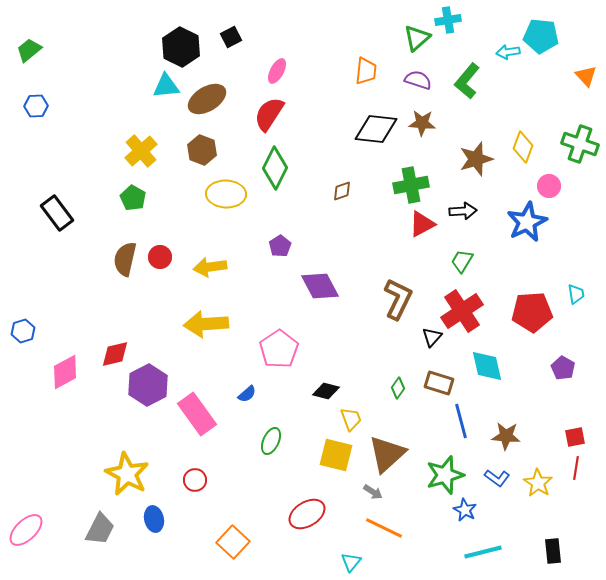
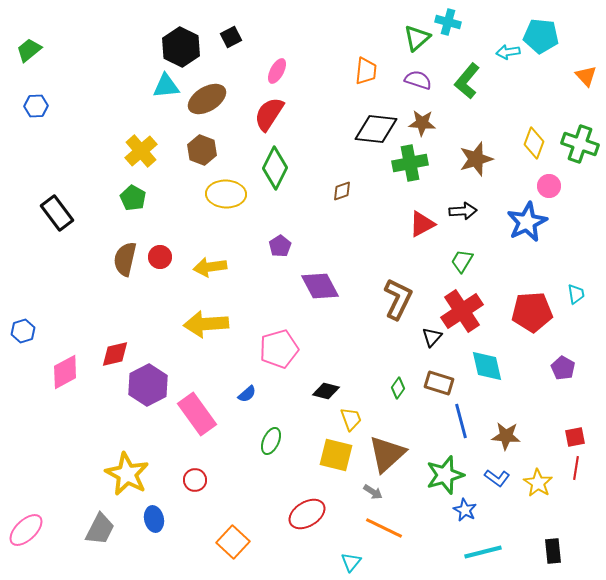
cyan cross at (448, 20): moved 2 px down; rotated 25 degrees clockwise
yellow diamond at (523, 147): moved 11 px right, 4 px up
green cross at (411, 185): moved 1 px left, 22 px up
pink pentagon at (279, 349): rotated 18 degrees clockwise
